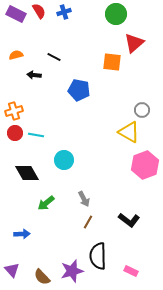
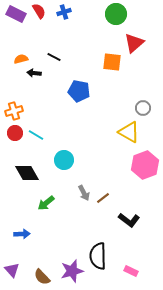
orange semicircle: moved 5 px right, 4 px down
black arrow: moved 2 px up
blue pentagon: moved 1 px down
gray circle: moved 1 px right, 2 px up
cyan line: rotated 21 degrees clockwise
gray arrow: moved 6 px up
brown line: moved 15 px right, 24 px up; rotated 24 degrees clockwise
